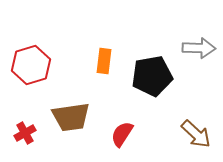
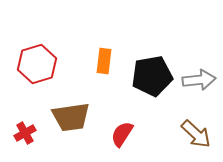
gray arrow: moved 32 px down; rotated 8 degrees counterclockwise
red hexagon: moved 6 px right, 1 px up
